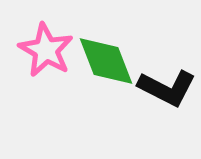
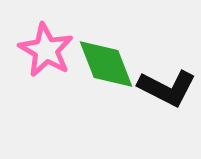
green diamond: moved 3 px down
